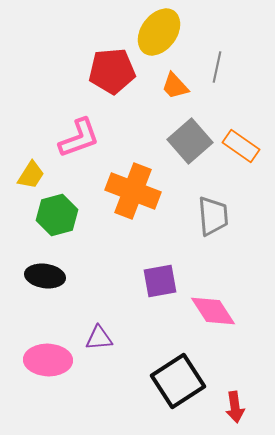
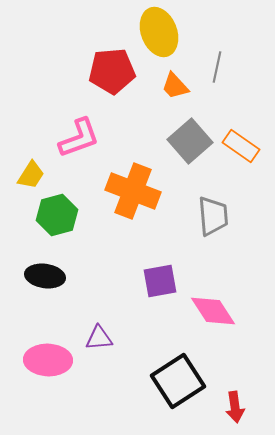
yellow ellipse: rotated 57 degrees counterclockwise
